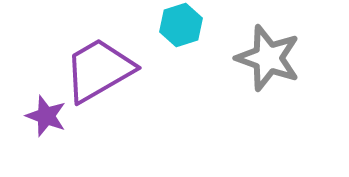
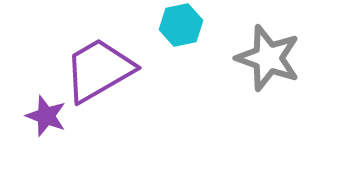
cyan hexagon: rotated 6 degrees clockwise
